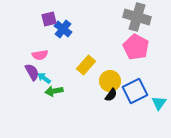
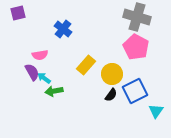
purple square: moved 31 px left, 6 px up
yellow circle: moved 2 px right, 7 px up
cyan triangle: moved 3 px left, 8 px down
